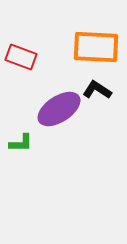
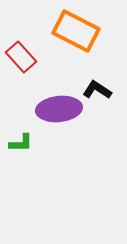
orange rectangle: moved 20 px left, 16 px up; rotated 24 degrees clockwise
red rectangle: rotated 28 degrees clockwise
purple ellipse: rotated 27 degrees clockwise
